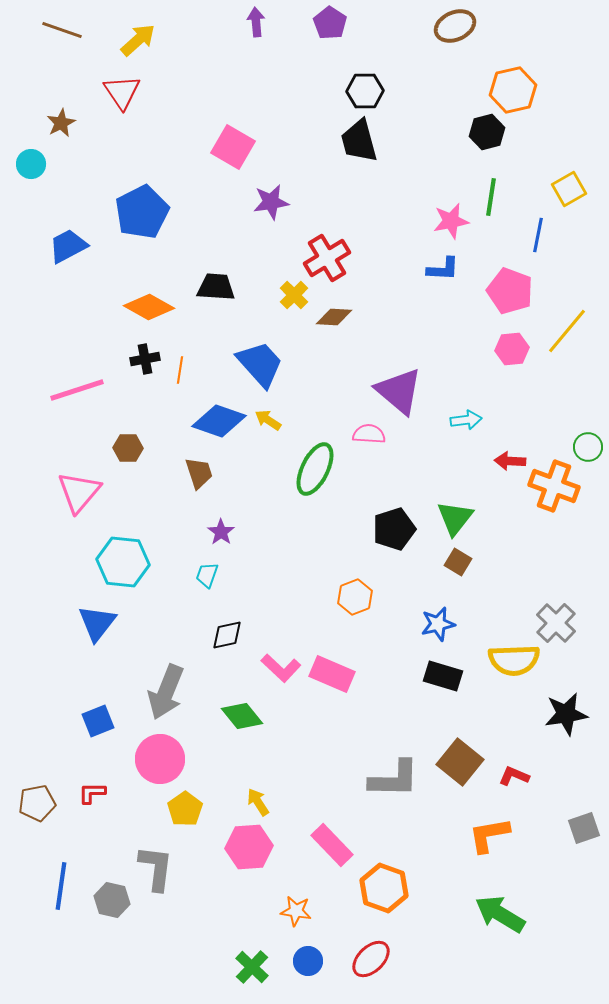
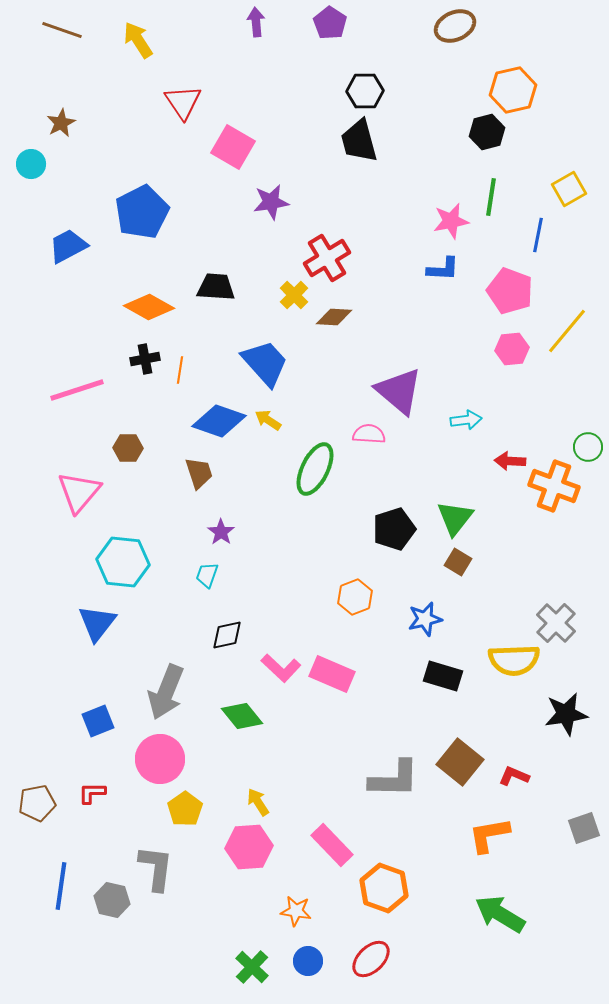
yellow arrow at (138, 40): rotated 81 degrees counterclockwise
red triangle at (122, 92): moved 61 px right, 10 px down
blue trapezoid at (260, 364): moved 5 px right, 1 px up
blue star at (438, 624): moved 13 px left, 5 px up
